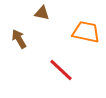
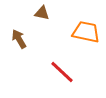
red line: moved 1 px right, 2 px down
